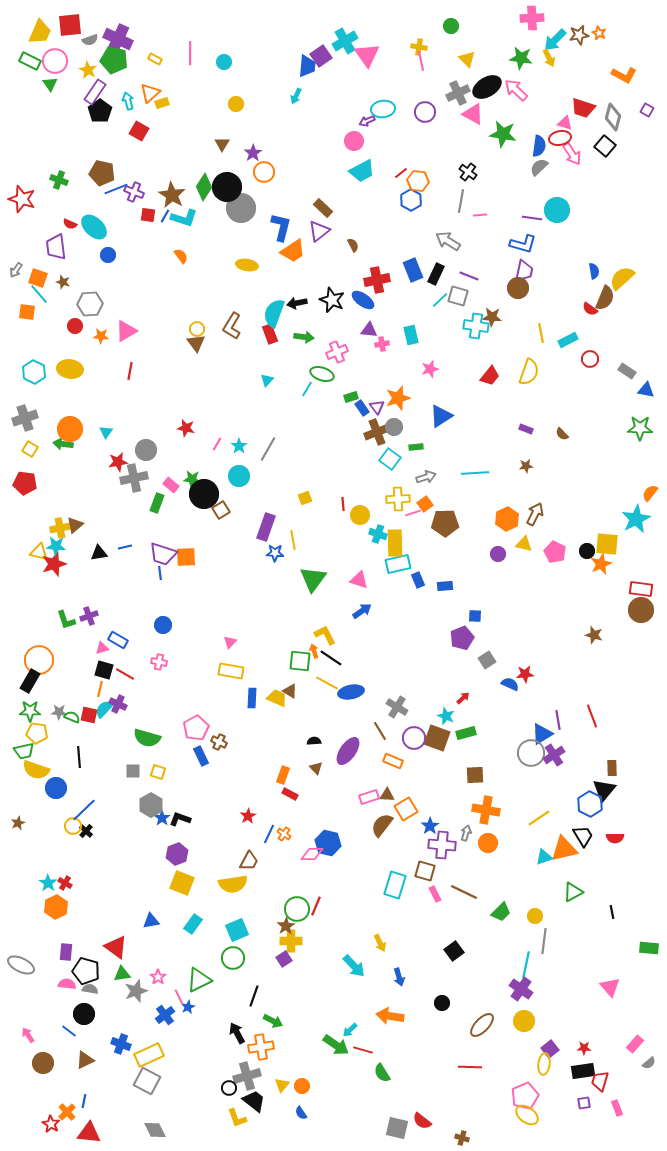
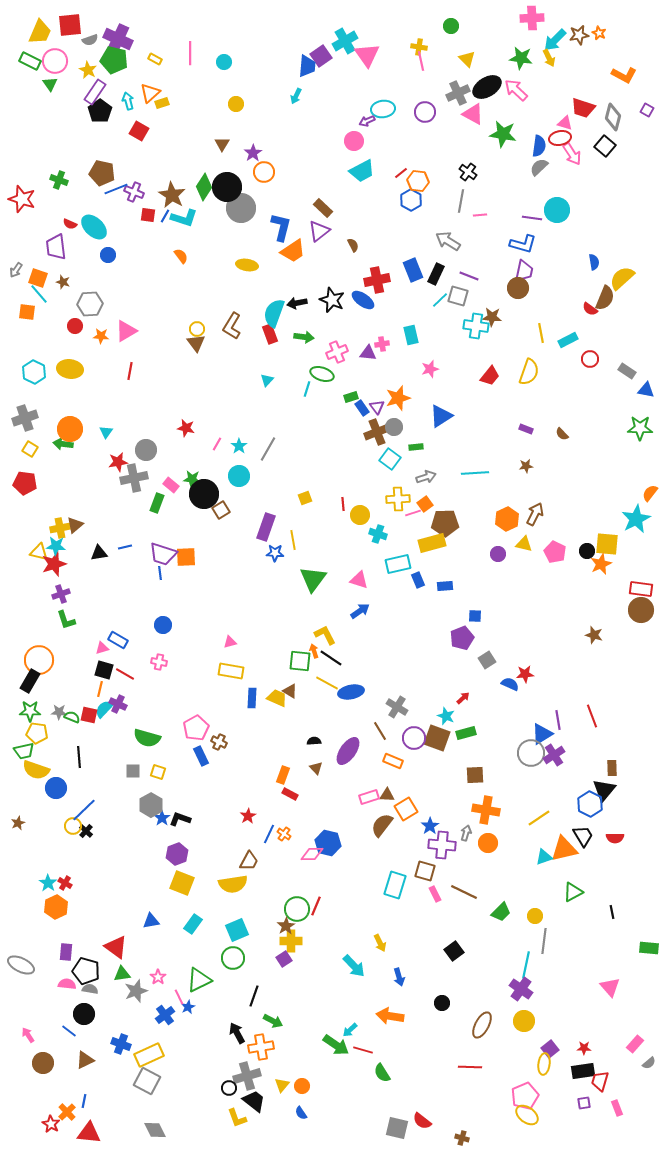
blue semicircle at (594, 271): moved 9 px up
purple triangle at (369, 330): moved 1 px left, 23 px down
cyan line at (307, 389): rotated 14 degrees counterclockwise
yellow rectangle at (395, 543): moved 37 px right; rotated 76 degrees clockwise
blue arrow at (362, 611): moved 2 px left
purple cross at (89, 616): moved 28 px left, 22 px up
pink triangle at (230, 642): rotated 32 degrees clockwise
brown ellipse at (482, 1025): rotated 16 degrees counterclockwise
